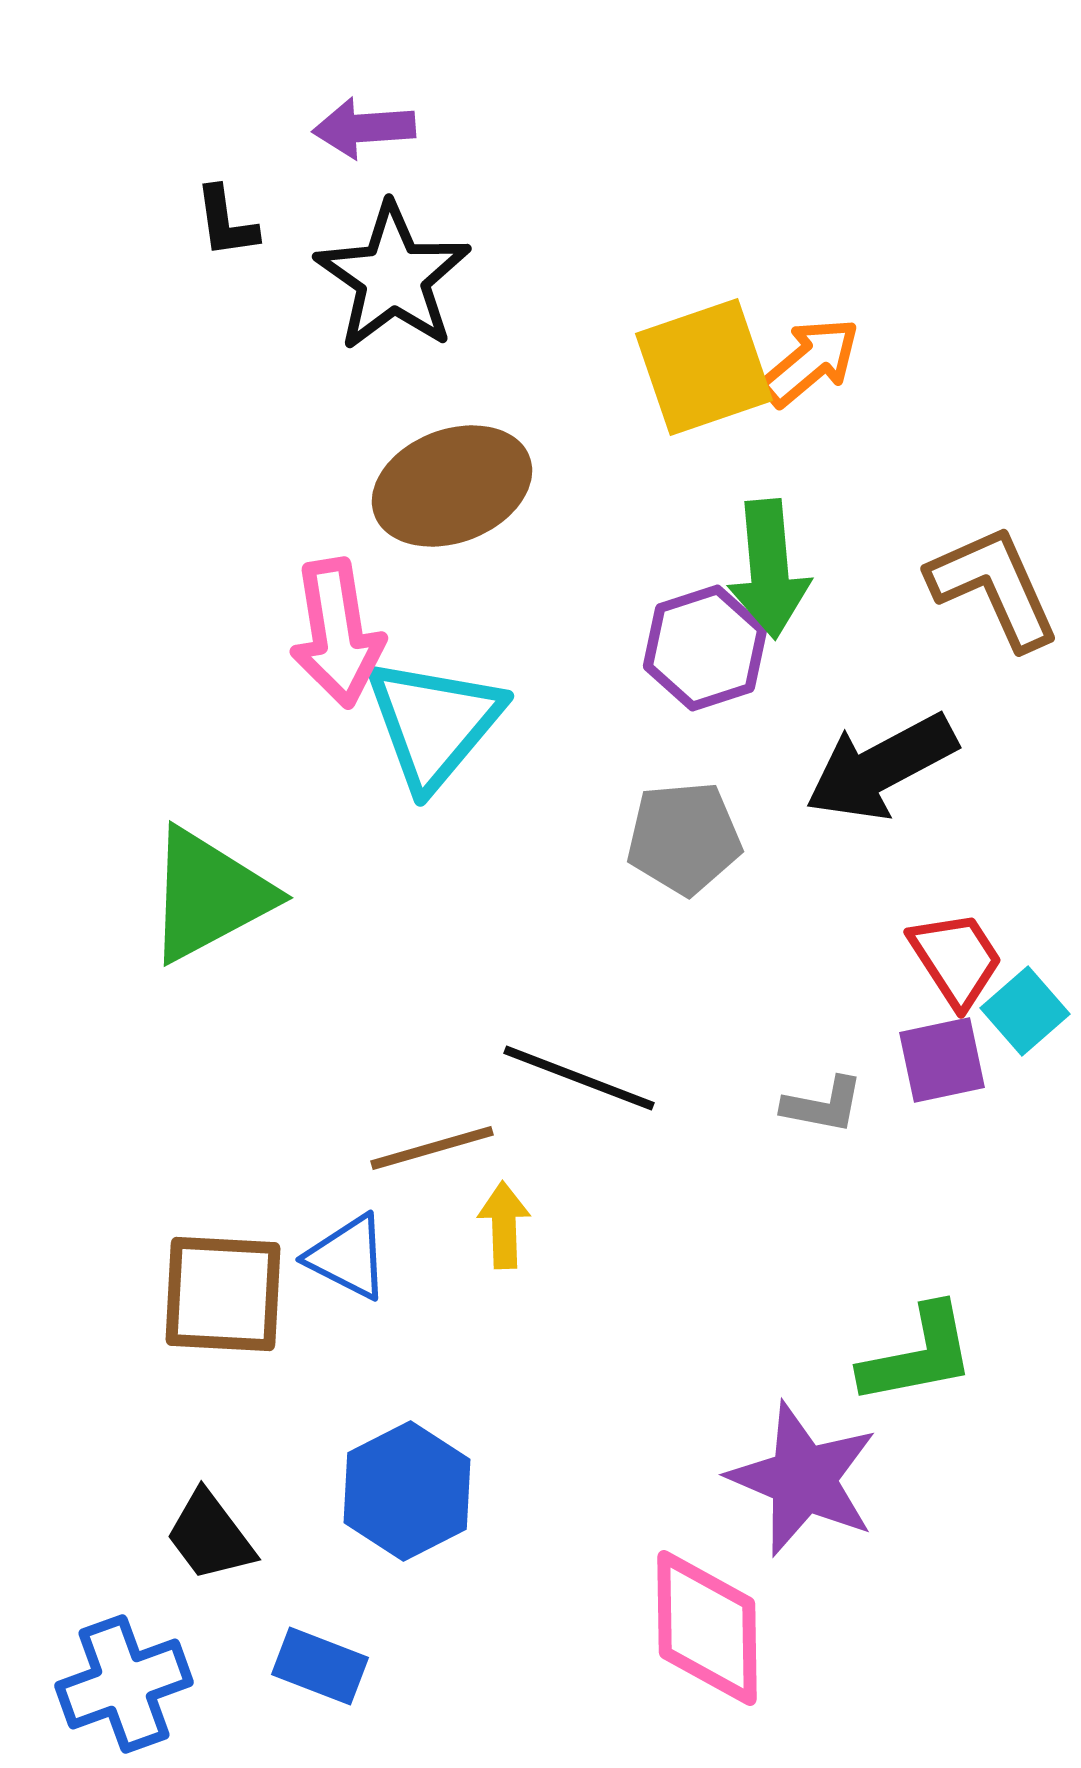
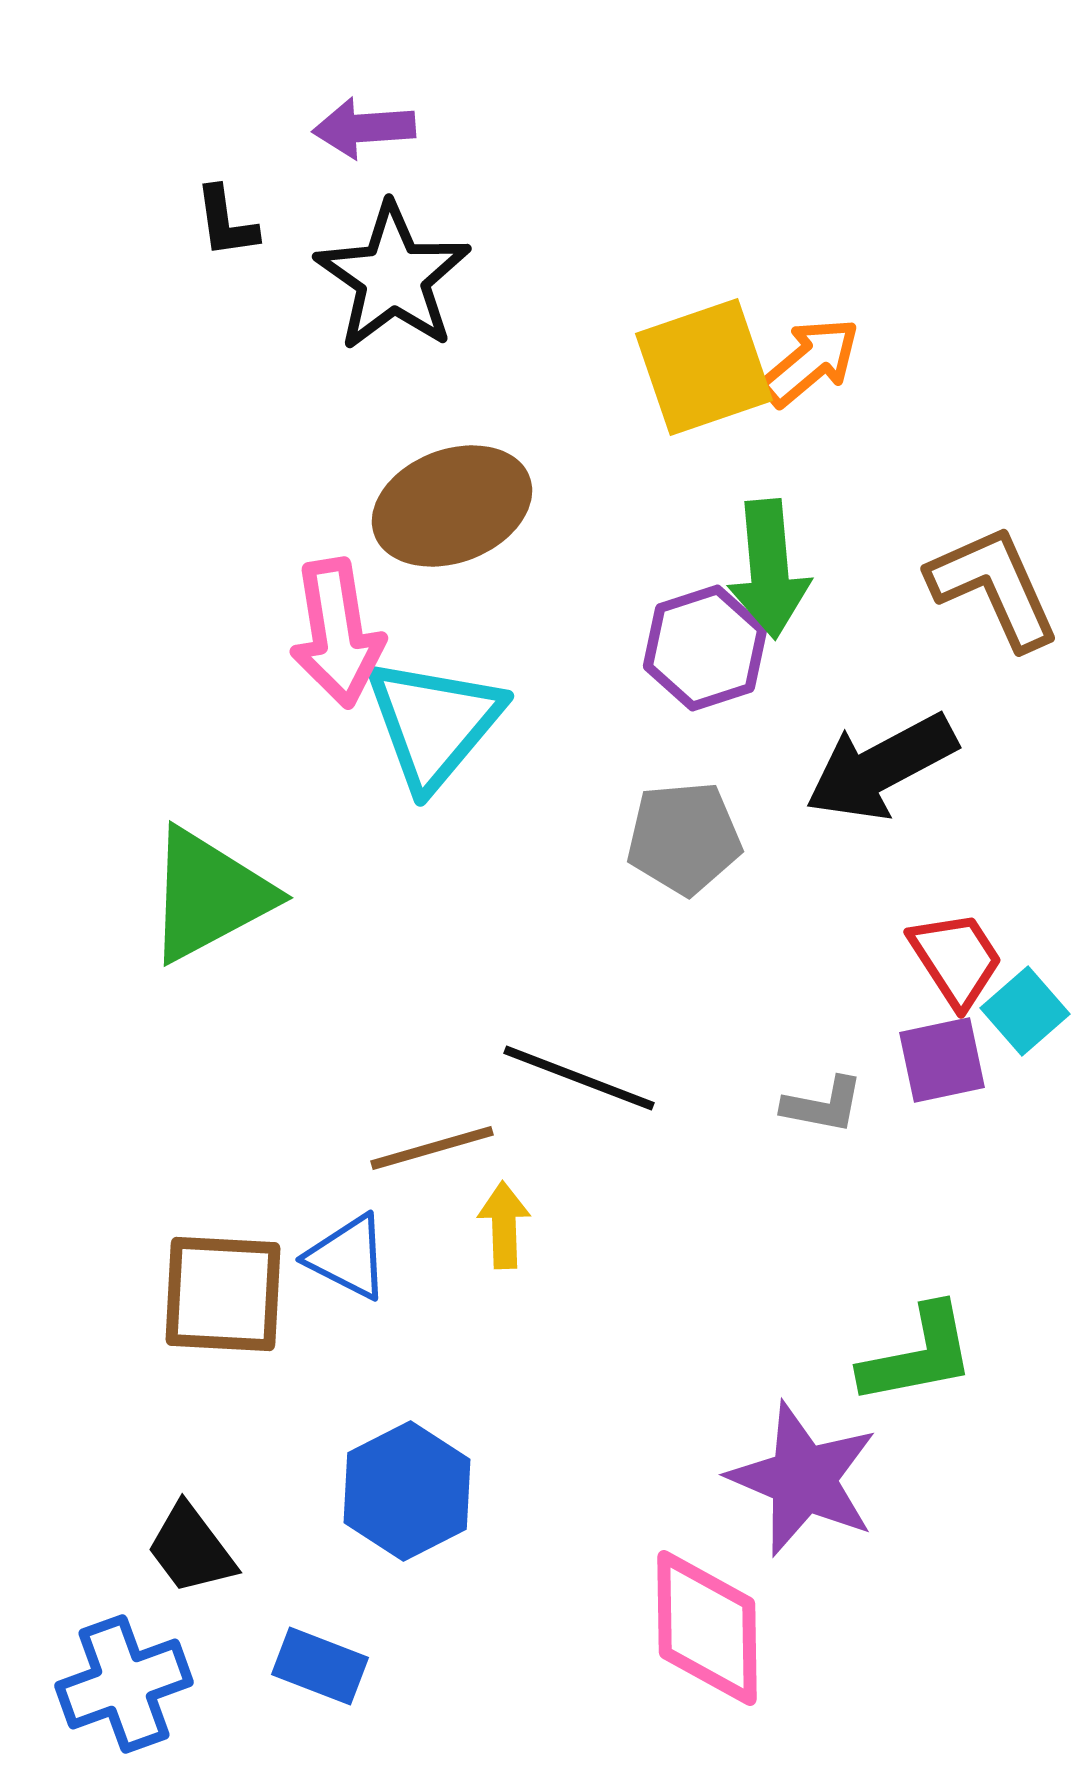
brown ellipse: moved 20 px down
black trapezoid: moved 19 px left, 13 px down
